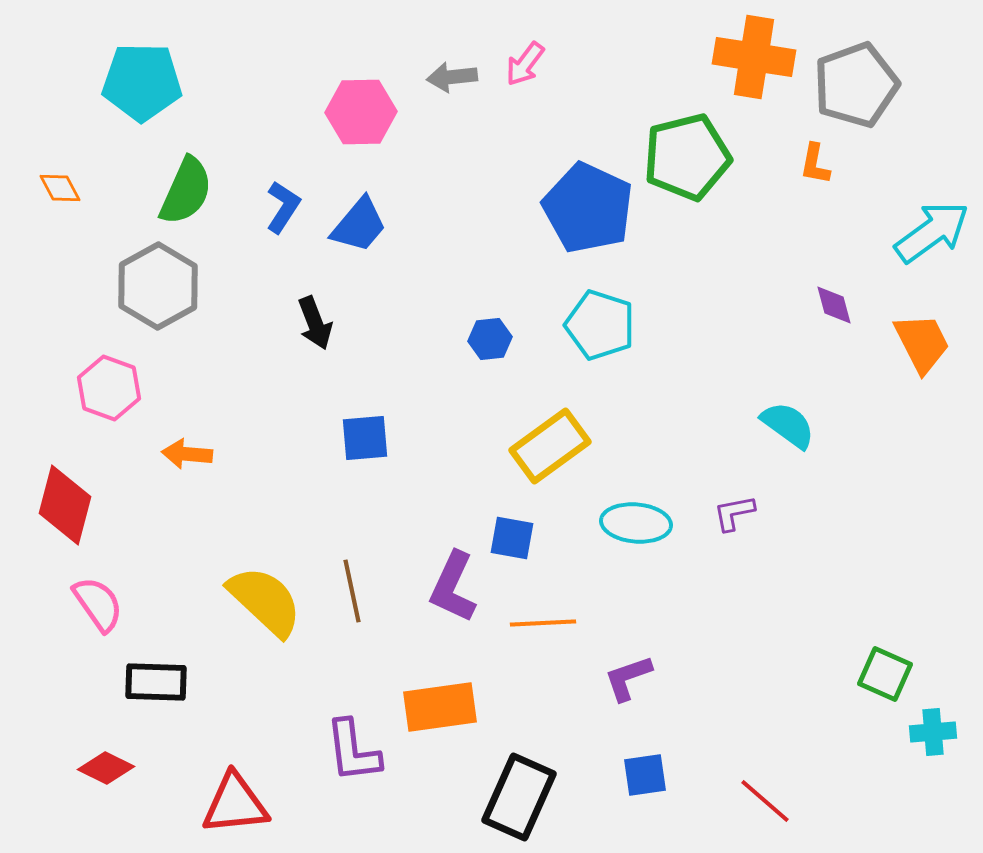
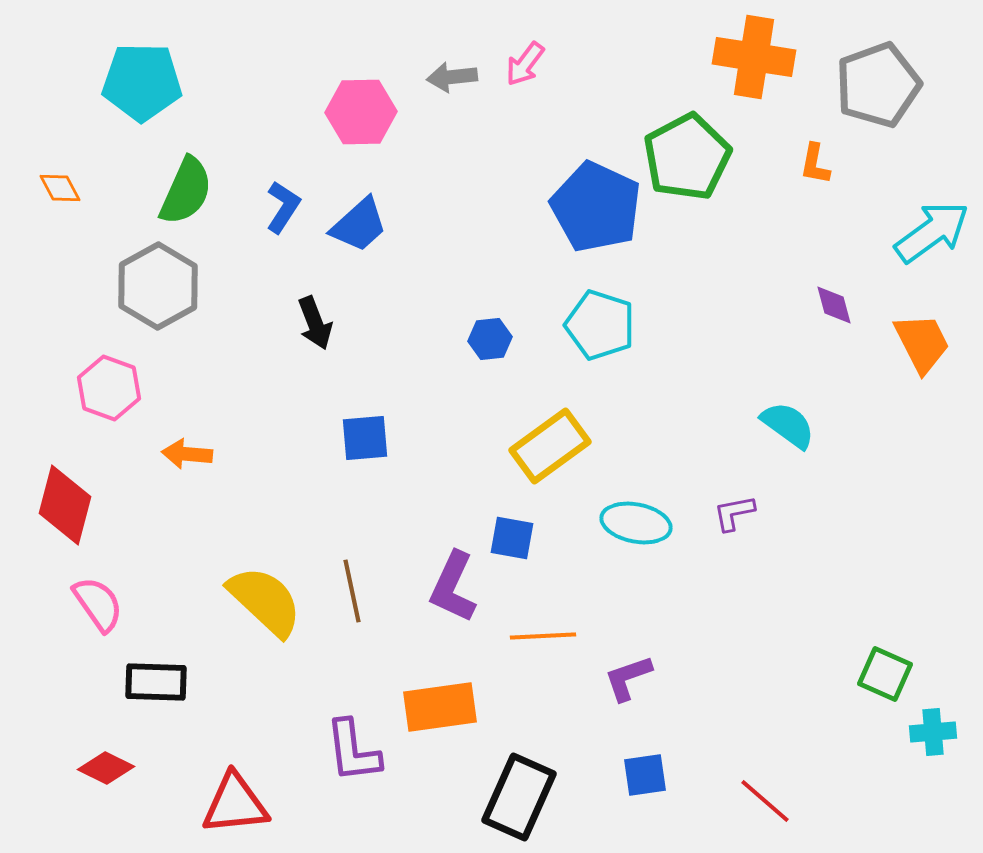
gray pentagon at (856, 85): moved 22 px right
green pentagon at (687, 157): rotated 14 degrees counterclockwise
blue pentagon at (588, 208): moved 8 px right, 1 px up
blue trapezoid at (359, 225): rotated 8 degrees clockwise
cyan ellipse at (636, 523): rotated 6 degrees clockwise
orange line at (543, 623): moved 13 px down
